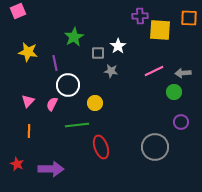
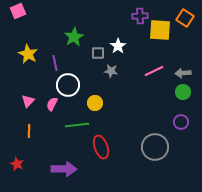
orange square: moved 4 px left; rotated 30 degrees clockwise
yellow star: moved 2 px down; rotated 18 degrees clockwise
green circle: moved 9 px right
purple arrow: moved 13 px right
